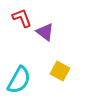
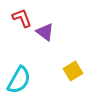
yellow square: moved 13 px right; rotated 30 degrees clockwise
